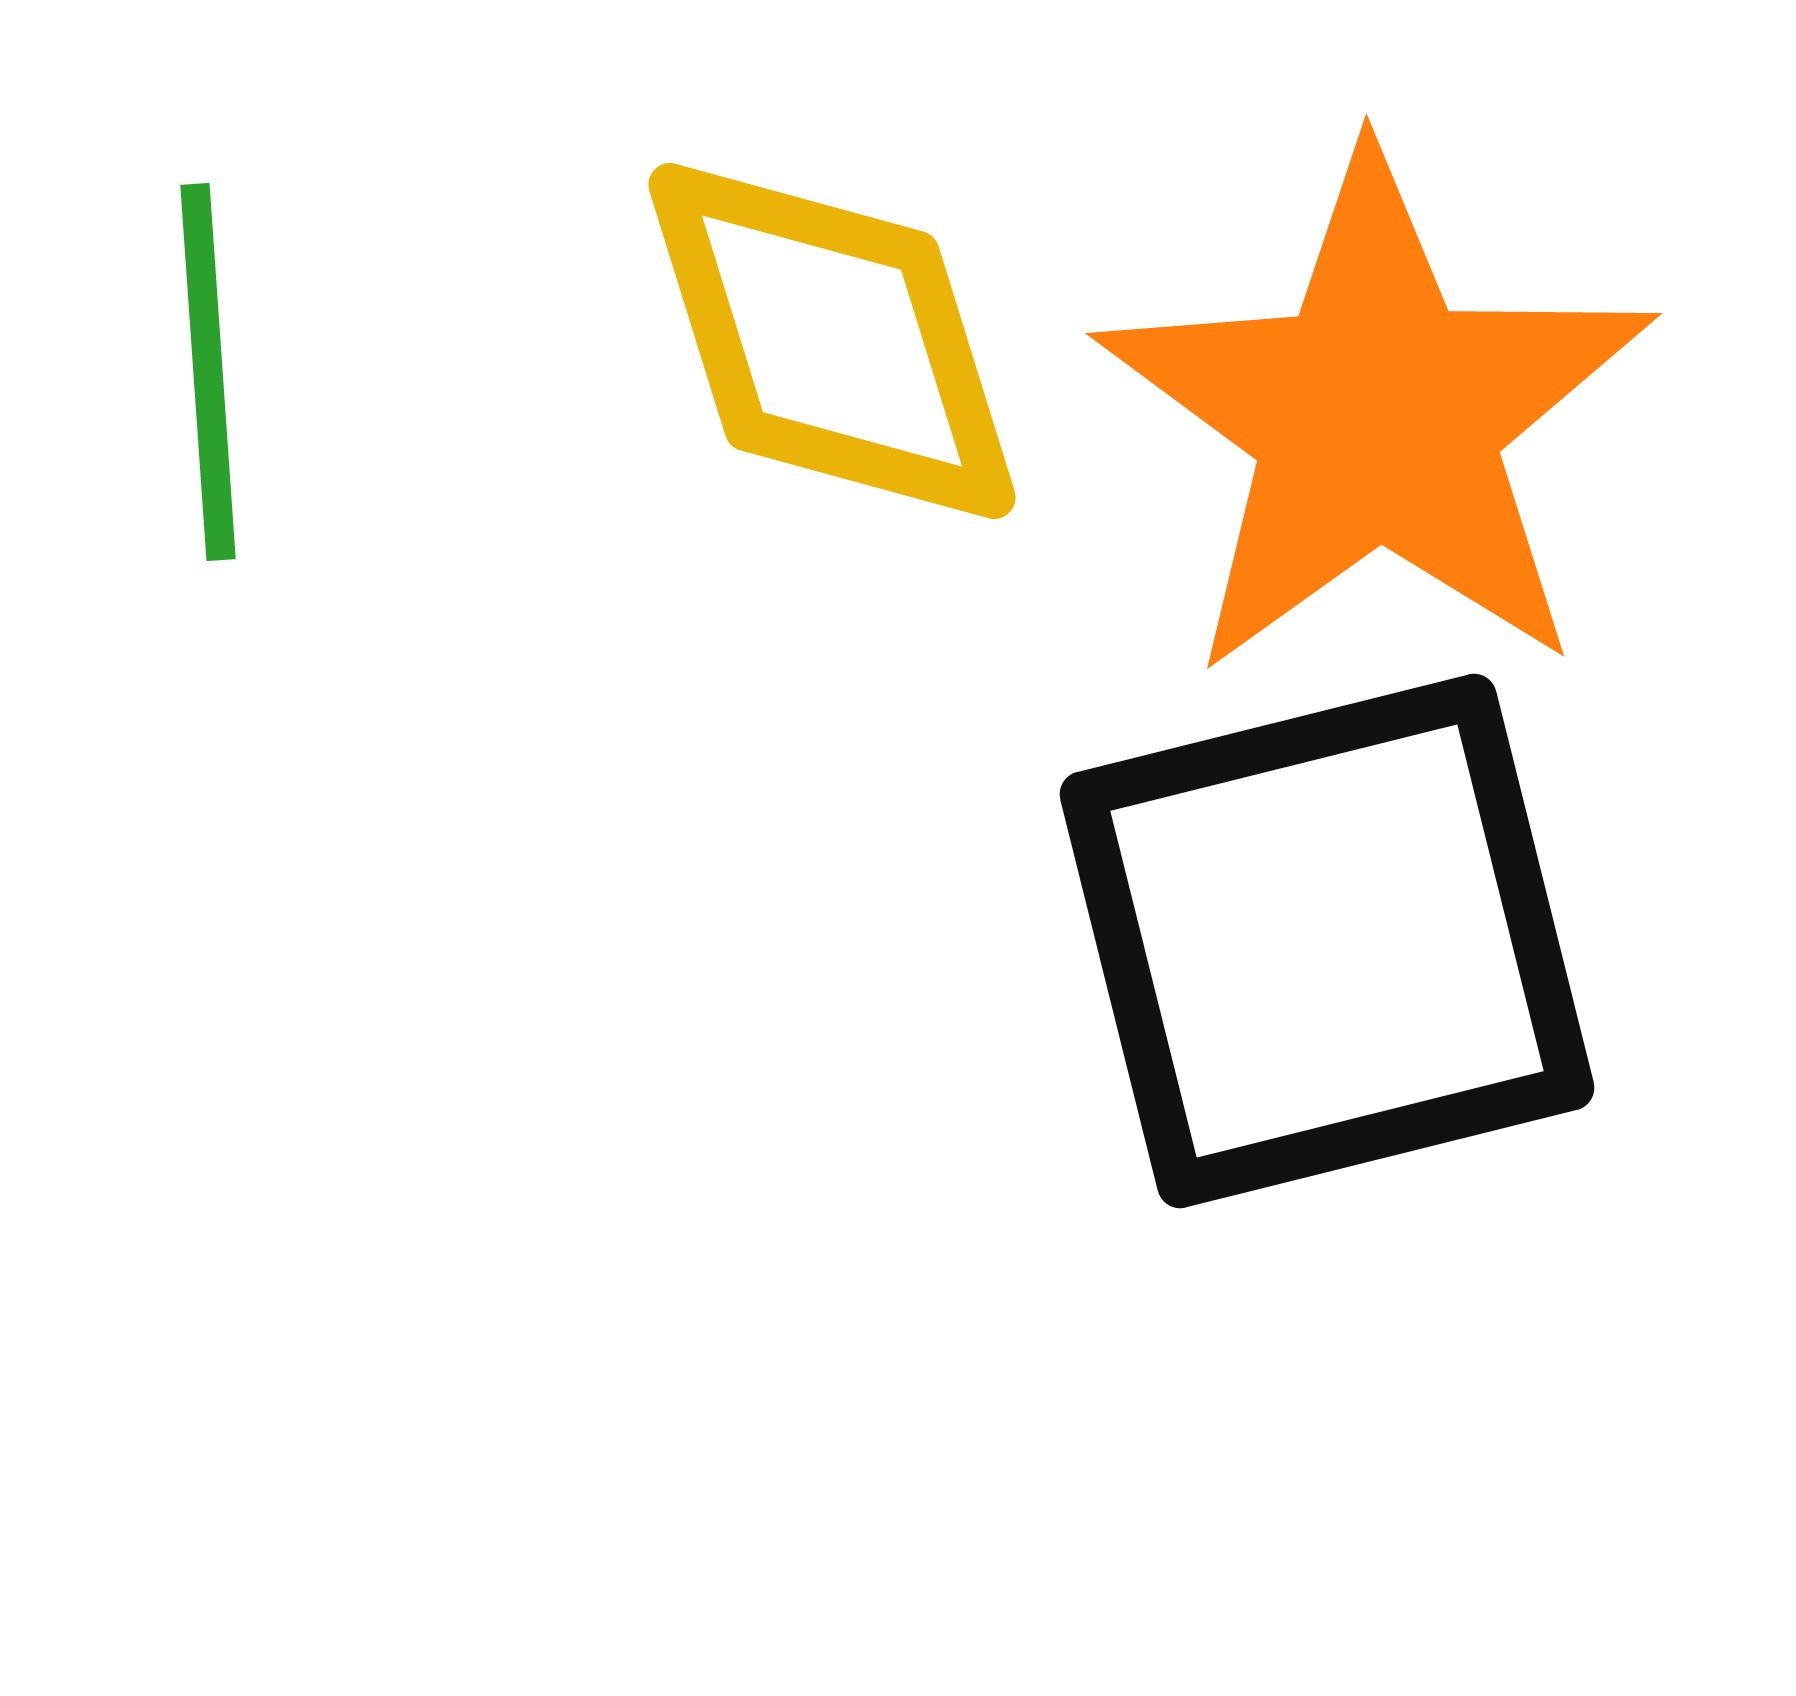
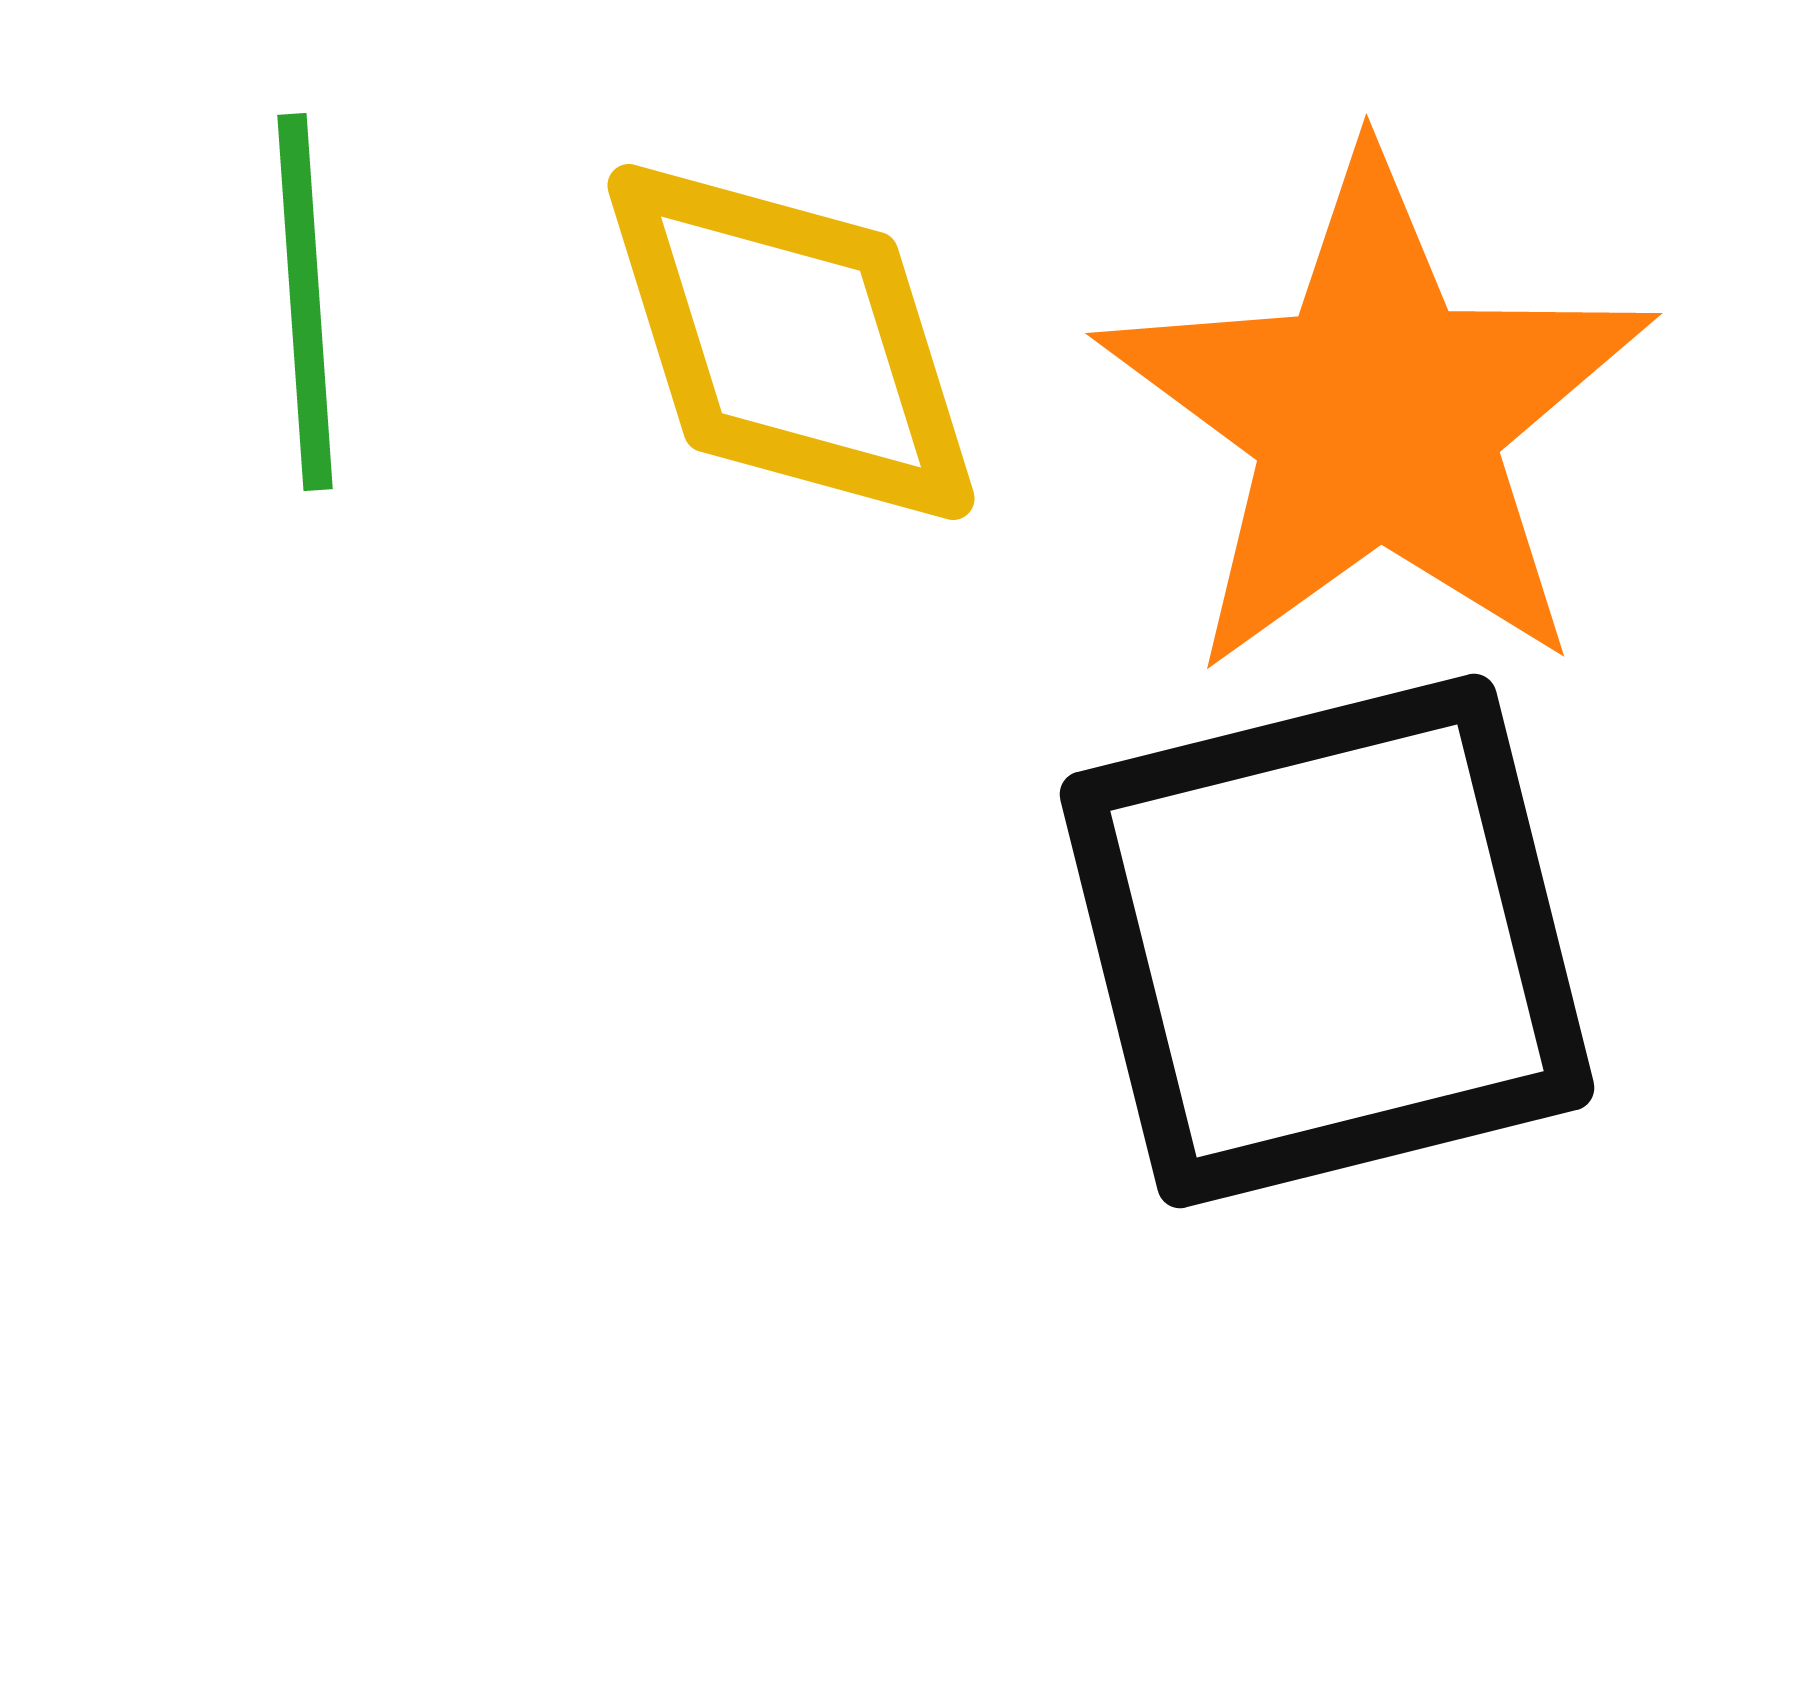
yellow diamond: moved 41 px left, 1 px down
green line: moved 97 px right, 70 px up
